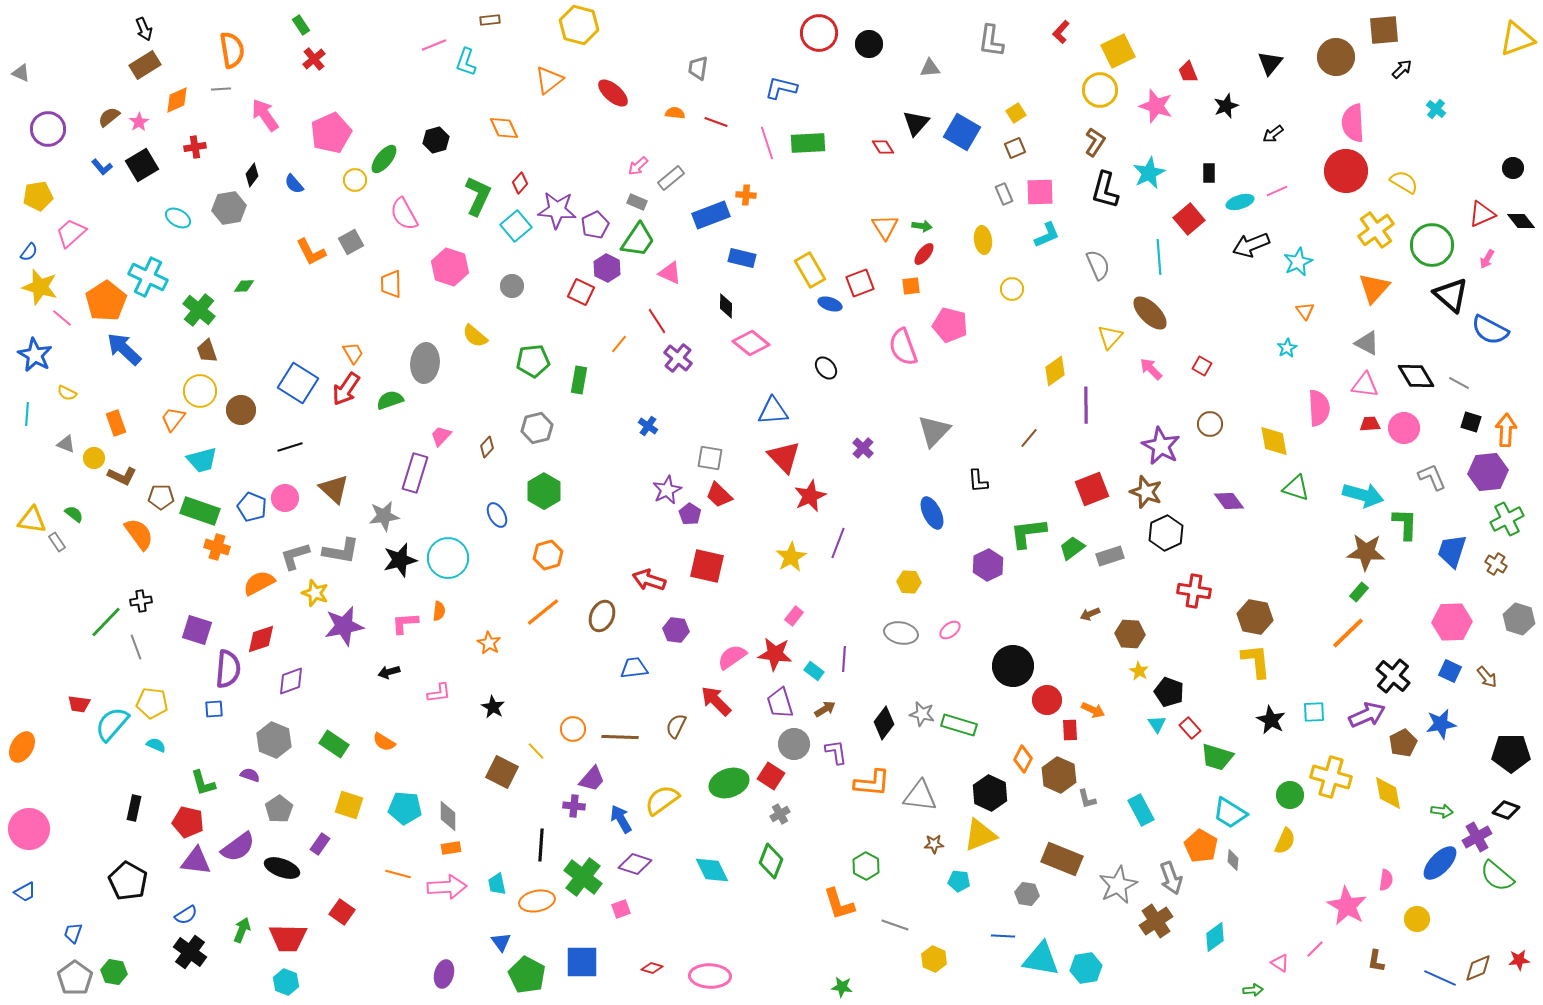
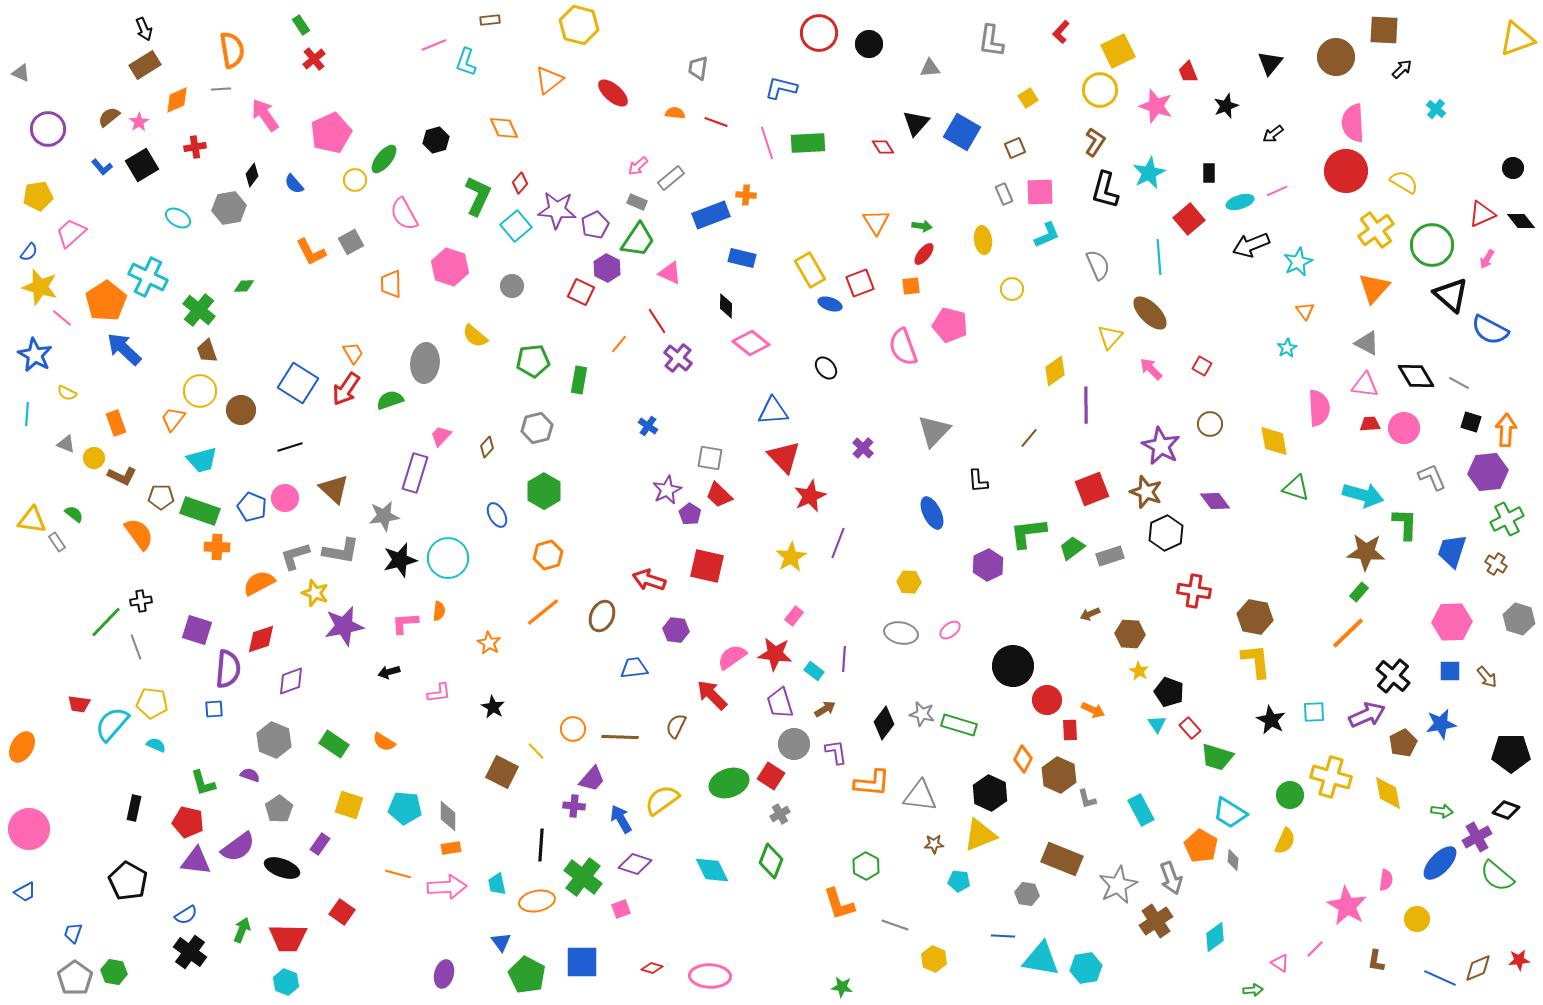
brown square at (1384, 30): rotated 8 degrees clockwise
yellow square at (1016, 113): moved 12 px right, 15 px up
orange triangle at (885, 227): moved 9 px left, 5 px up
purple diamond at (1229, 501): moved 14 px left
orange cross at (217, 547): rotated 15 degrees counterclockwise
blue square at (1450, 671): rotated 25 degrees counterclockwise
red arrow at (716, 701): moved 4 px left, 6 px up
